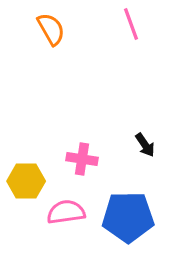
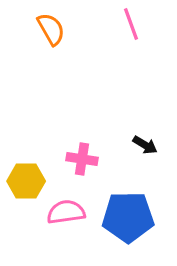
black arrow: rotated 25 degrees counterclockwise
